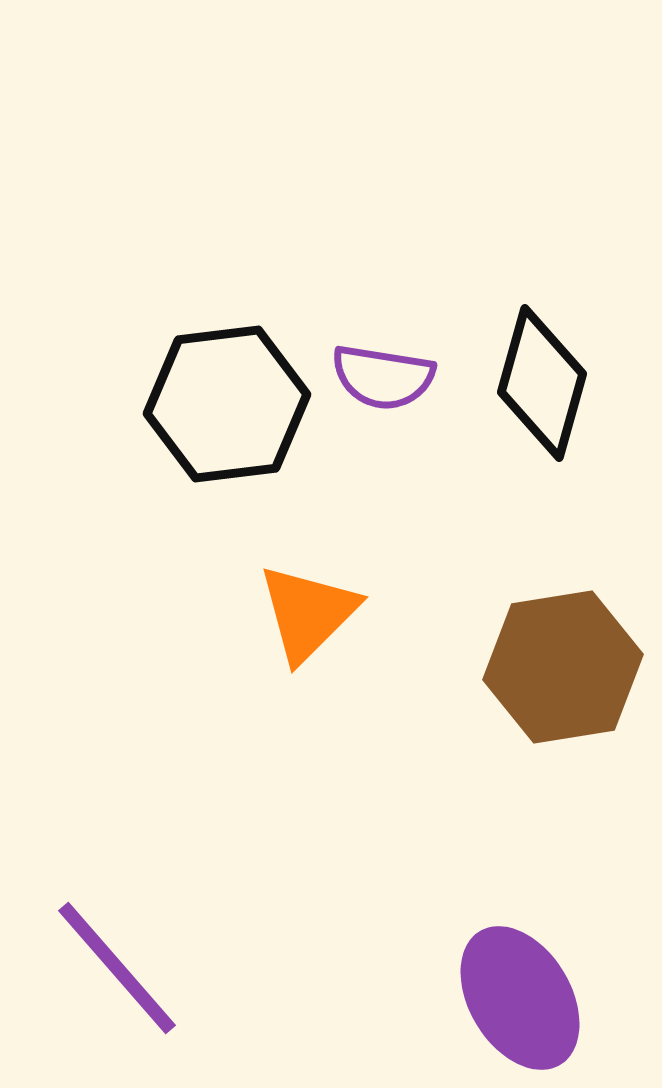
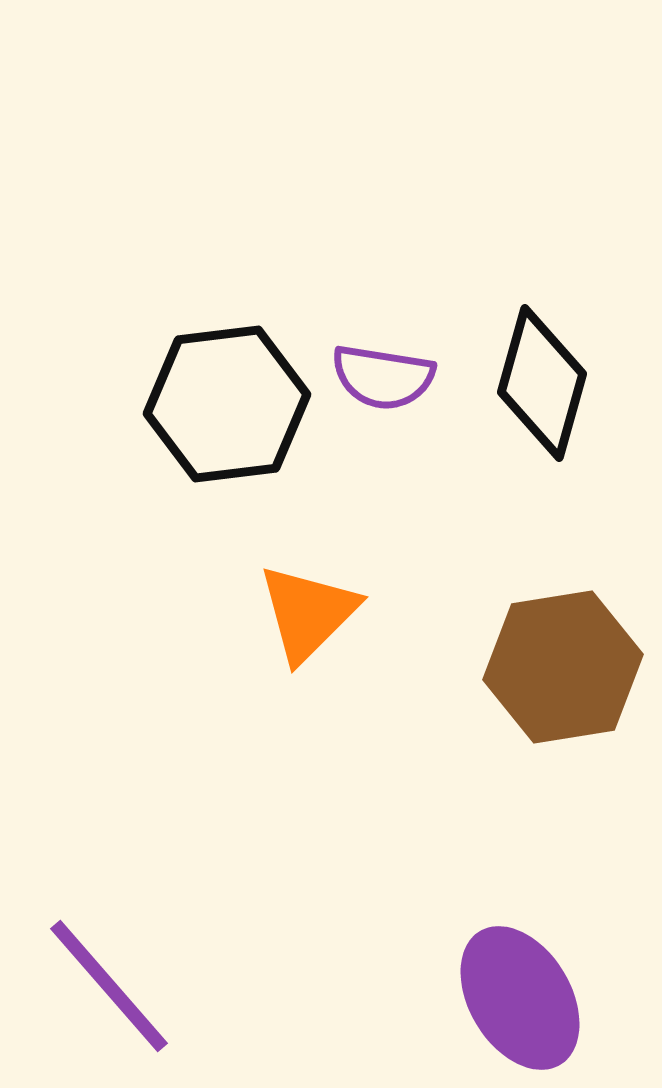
purple line: moved 8 px left, 18 px down
